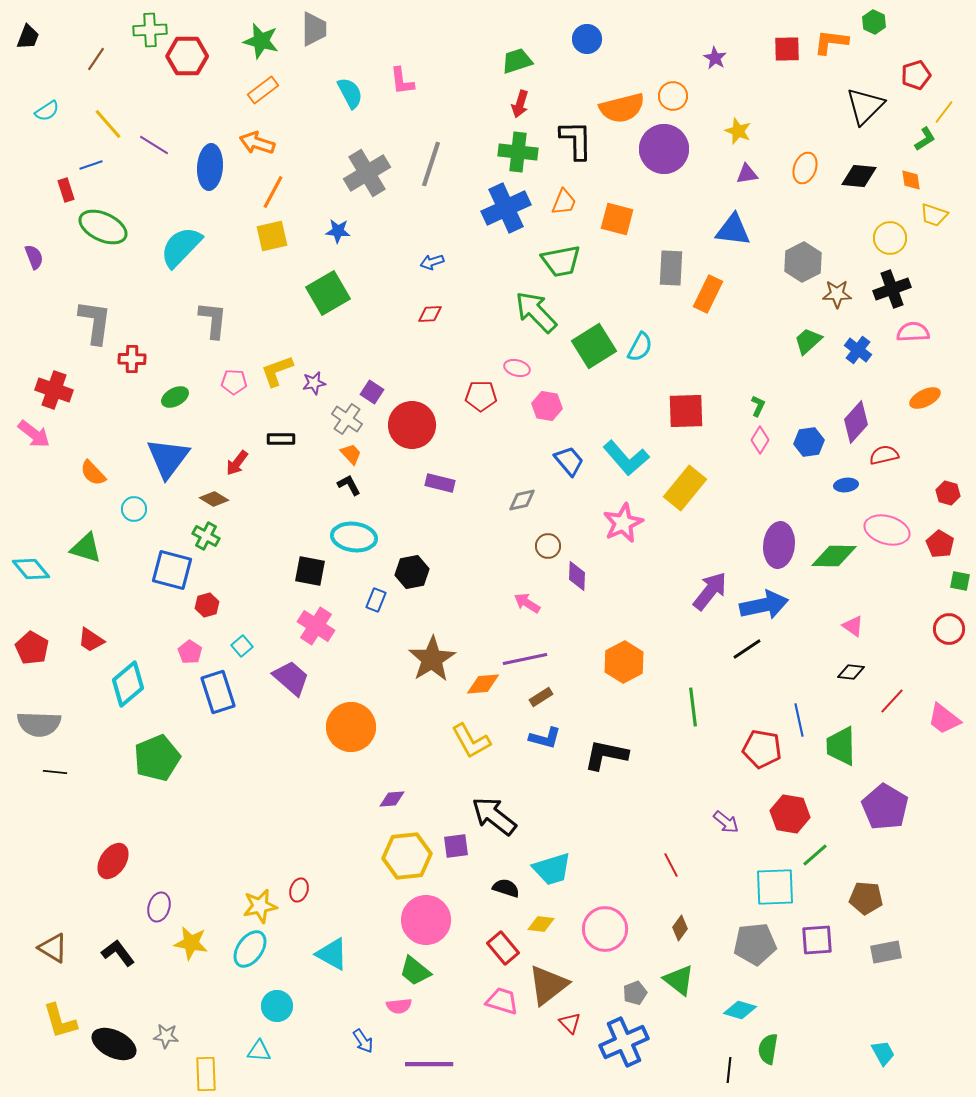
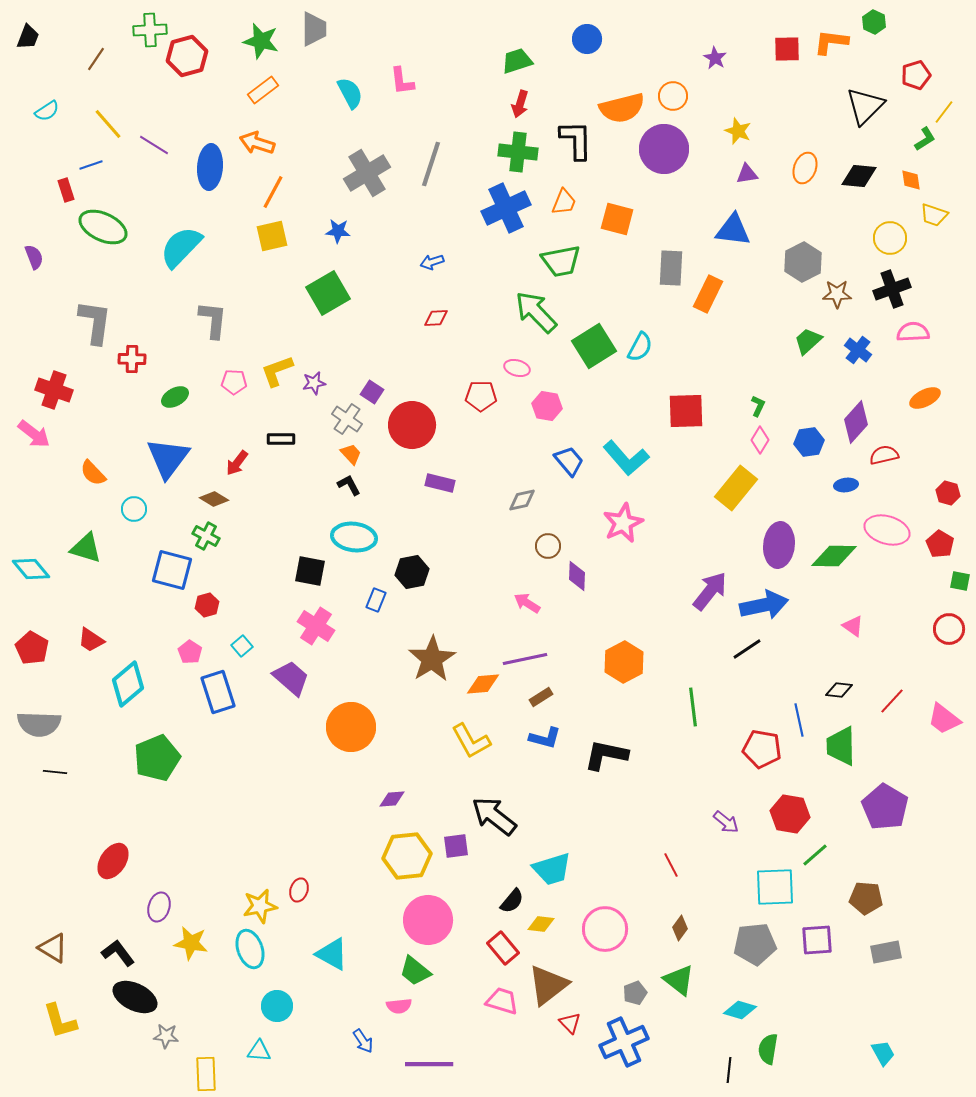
red hexagon at (187, 56): rotated 15 degrees counterclockwise
red diamond at (430, 314): moved 6 px right, 4 px down
yellow rectangle at (685, 488): moved 51 px right
black diamond at (851, 672): moved 12 px left, 18 px down
black semicircle at (506, 888): moved 6 px right, 13 px down; rotated 112 degrees clockwise
pink circle at (426, 920): moved 2 px right
cyan ellipse at (250, 949): rotated 54 degrees counterclockwise
black ellipse at (114, 1044): moved 21 px right, 47 px up
